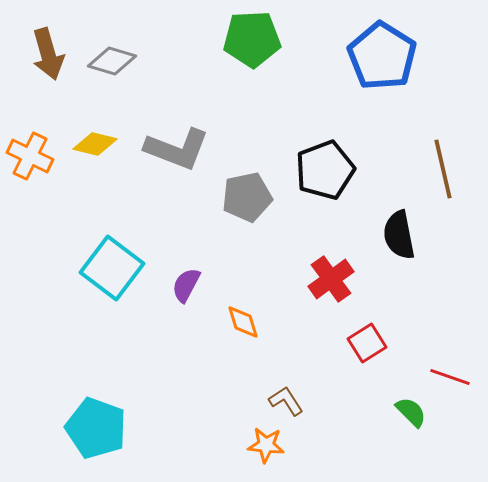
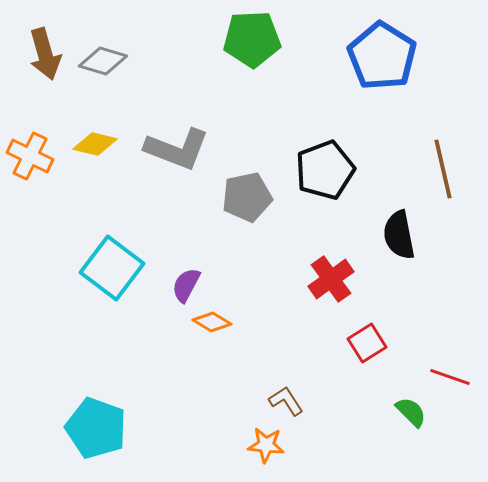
brown arrow: moved 3 px left
gray diamond: moved 9 px left
orange diamond: moved 31 px left; rotated 42 degrees counterclockwise
